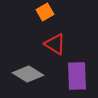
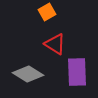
orange square: moved 2 px right
purple rectangle: moved 4 px up
